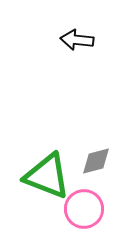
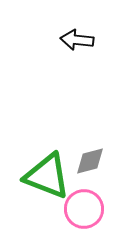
gray diamond: moved 6 px left
